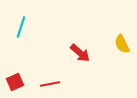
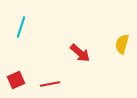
yellow semicircle: rotated 42 degrees clockwise
red square: moved 1 px right, 2 px up
